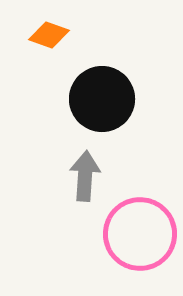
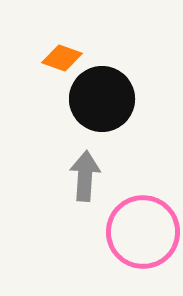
orange diamond: moved 13 px right, 23 px down
pink circle: moved 3 px right, 2 px up
